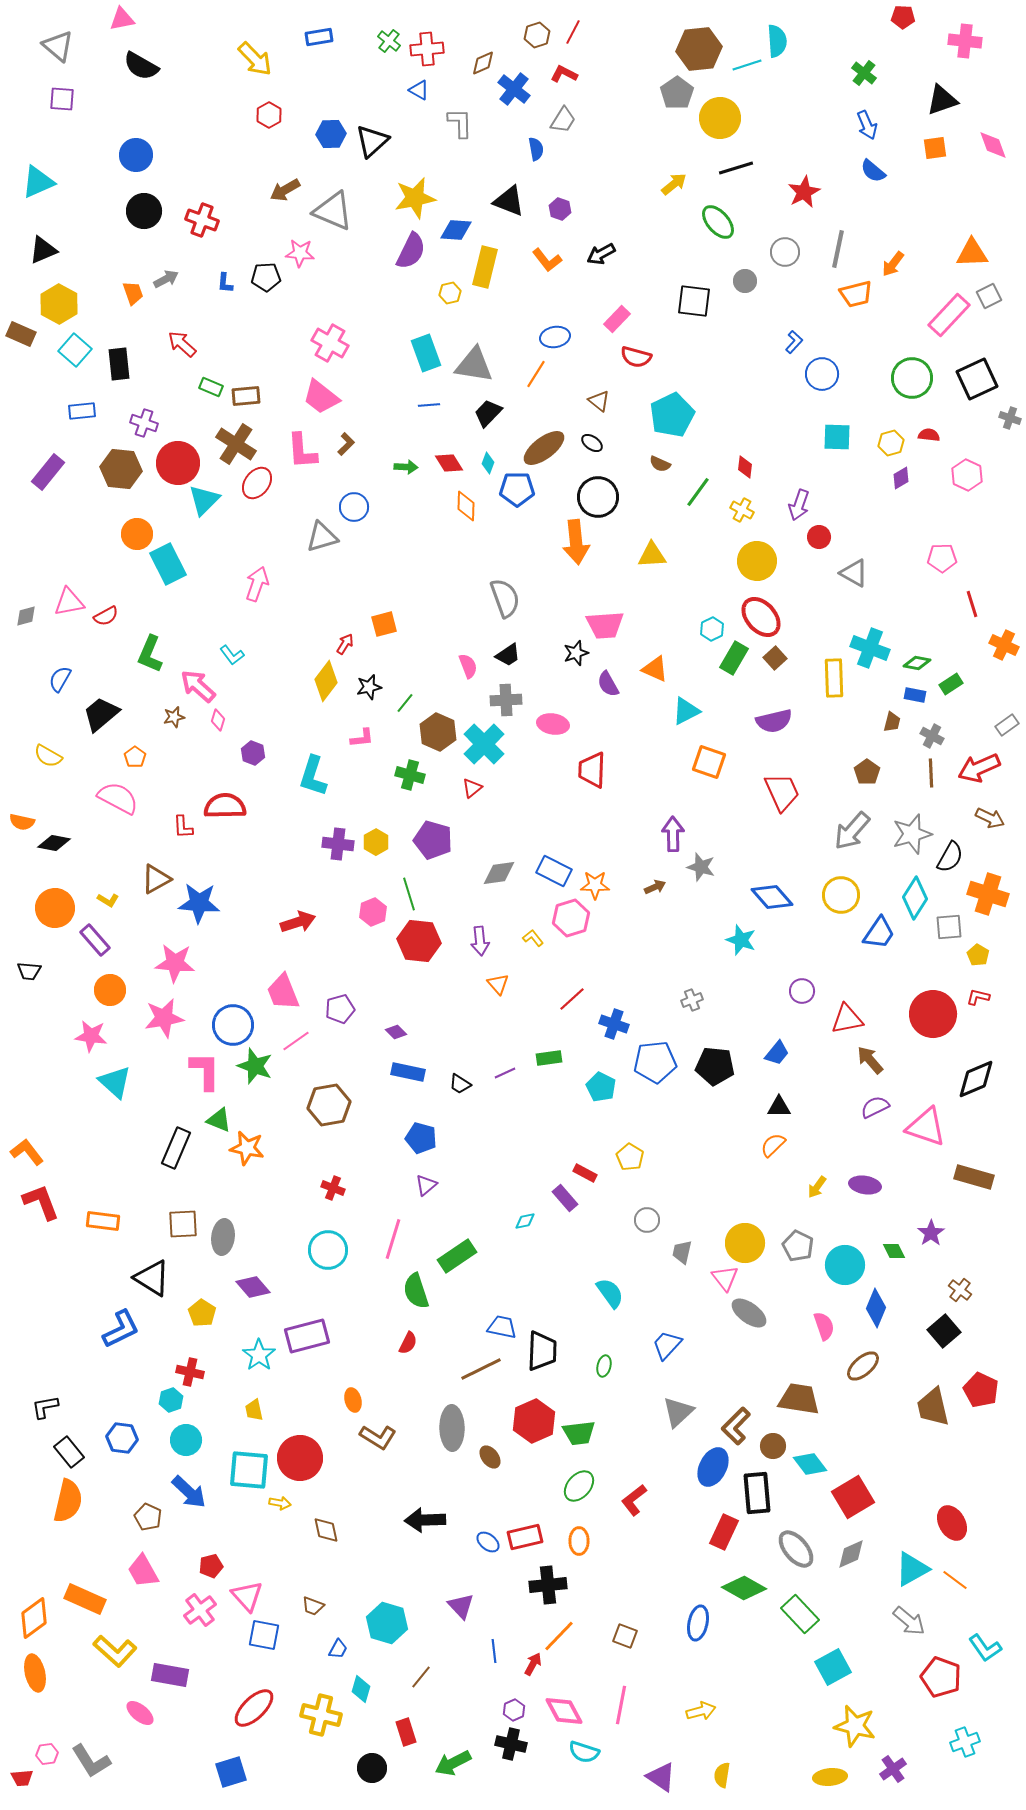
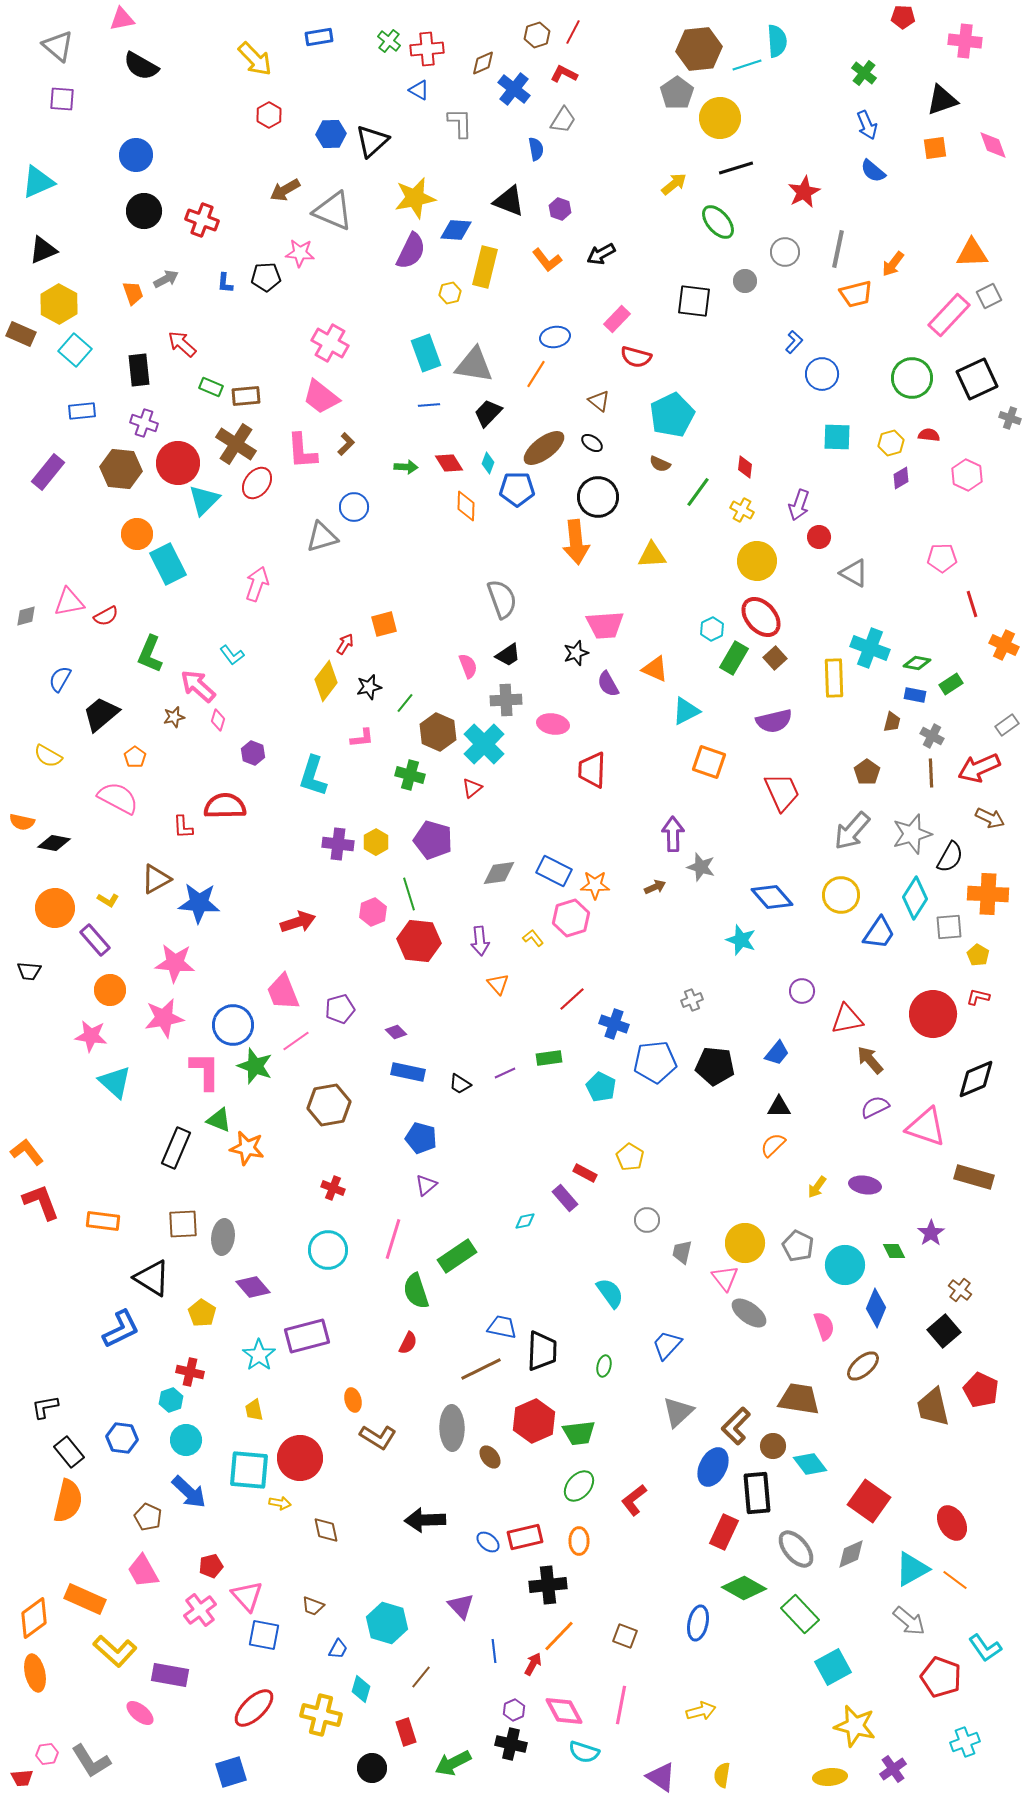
black rectangle at (119, 364): moved 20 px right, 6 px down
gray semicircle at (505, 598): moved 3 px left, 1 px down
orange cross at (988, 894): rotated 15 degrees counterclockwise
red square at (853, 1497): moved 16 px right, 4 px down; rotated 24 degrees counterclockwise
